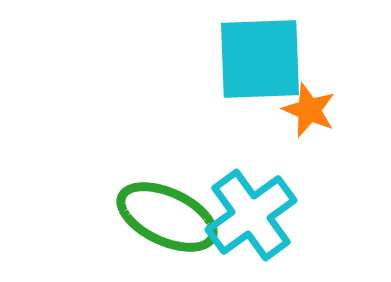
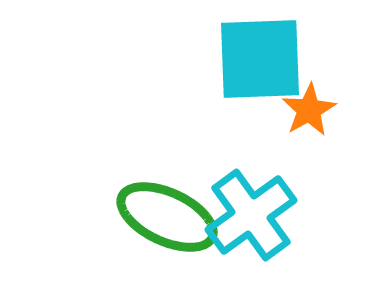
orange star: rotated 20 degrees clockwise
